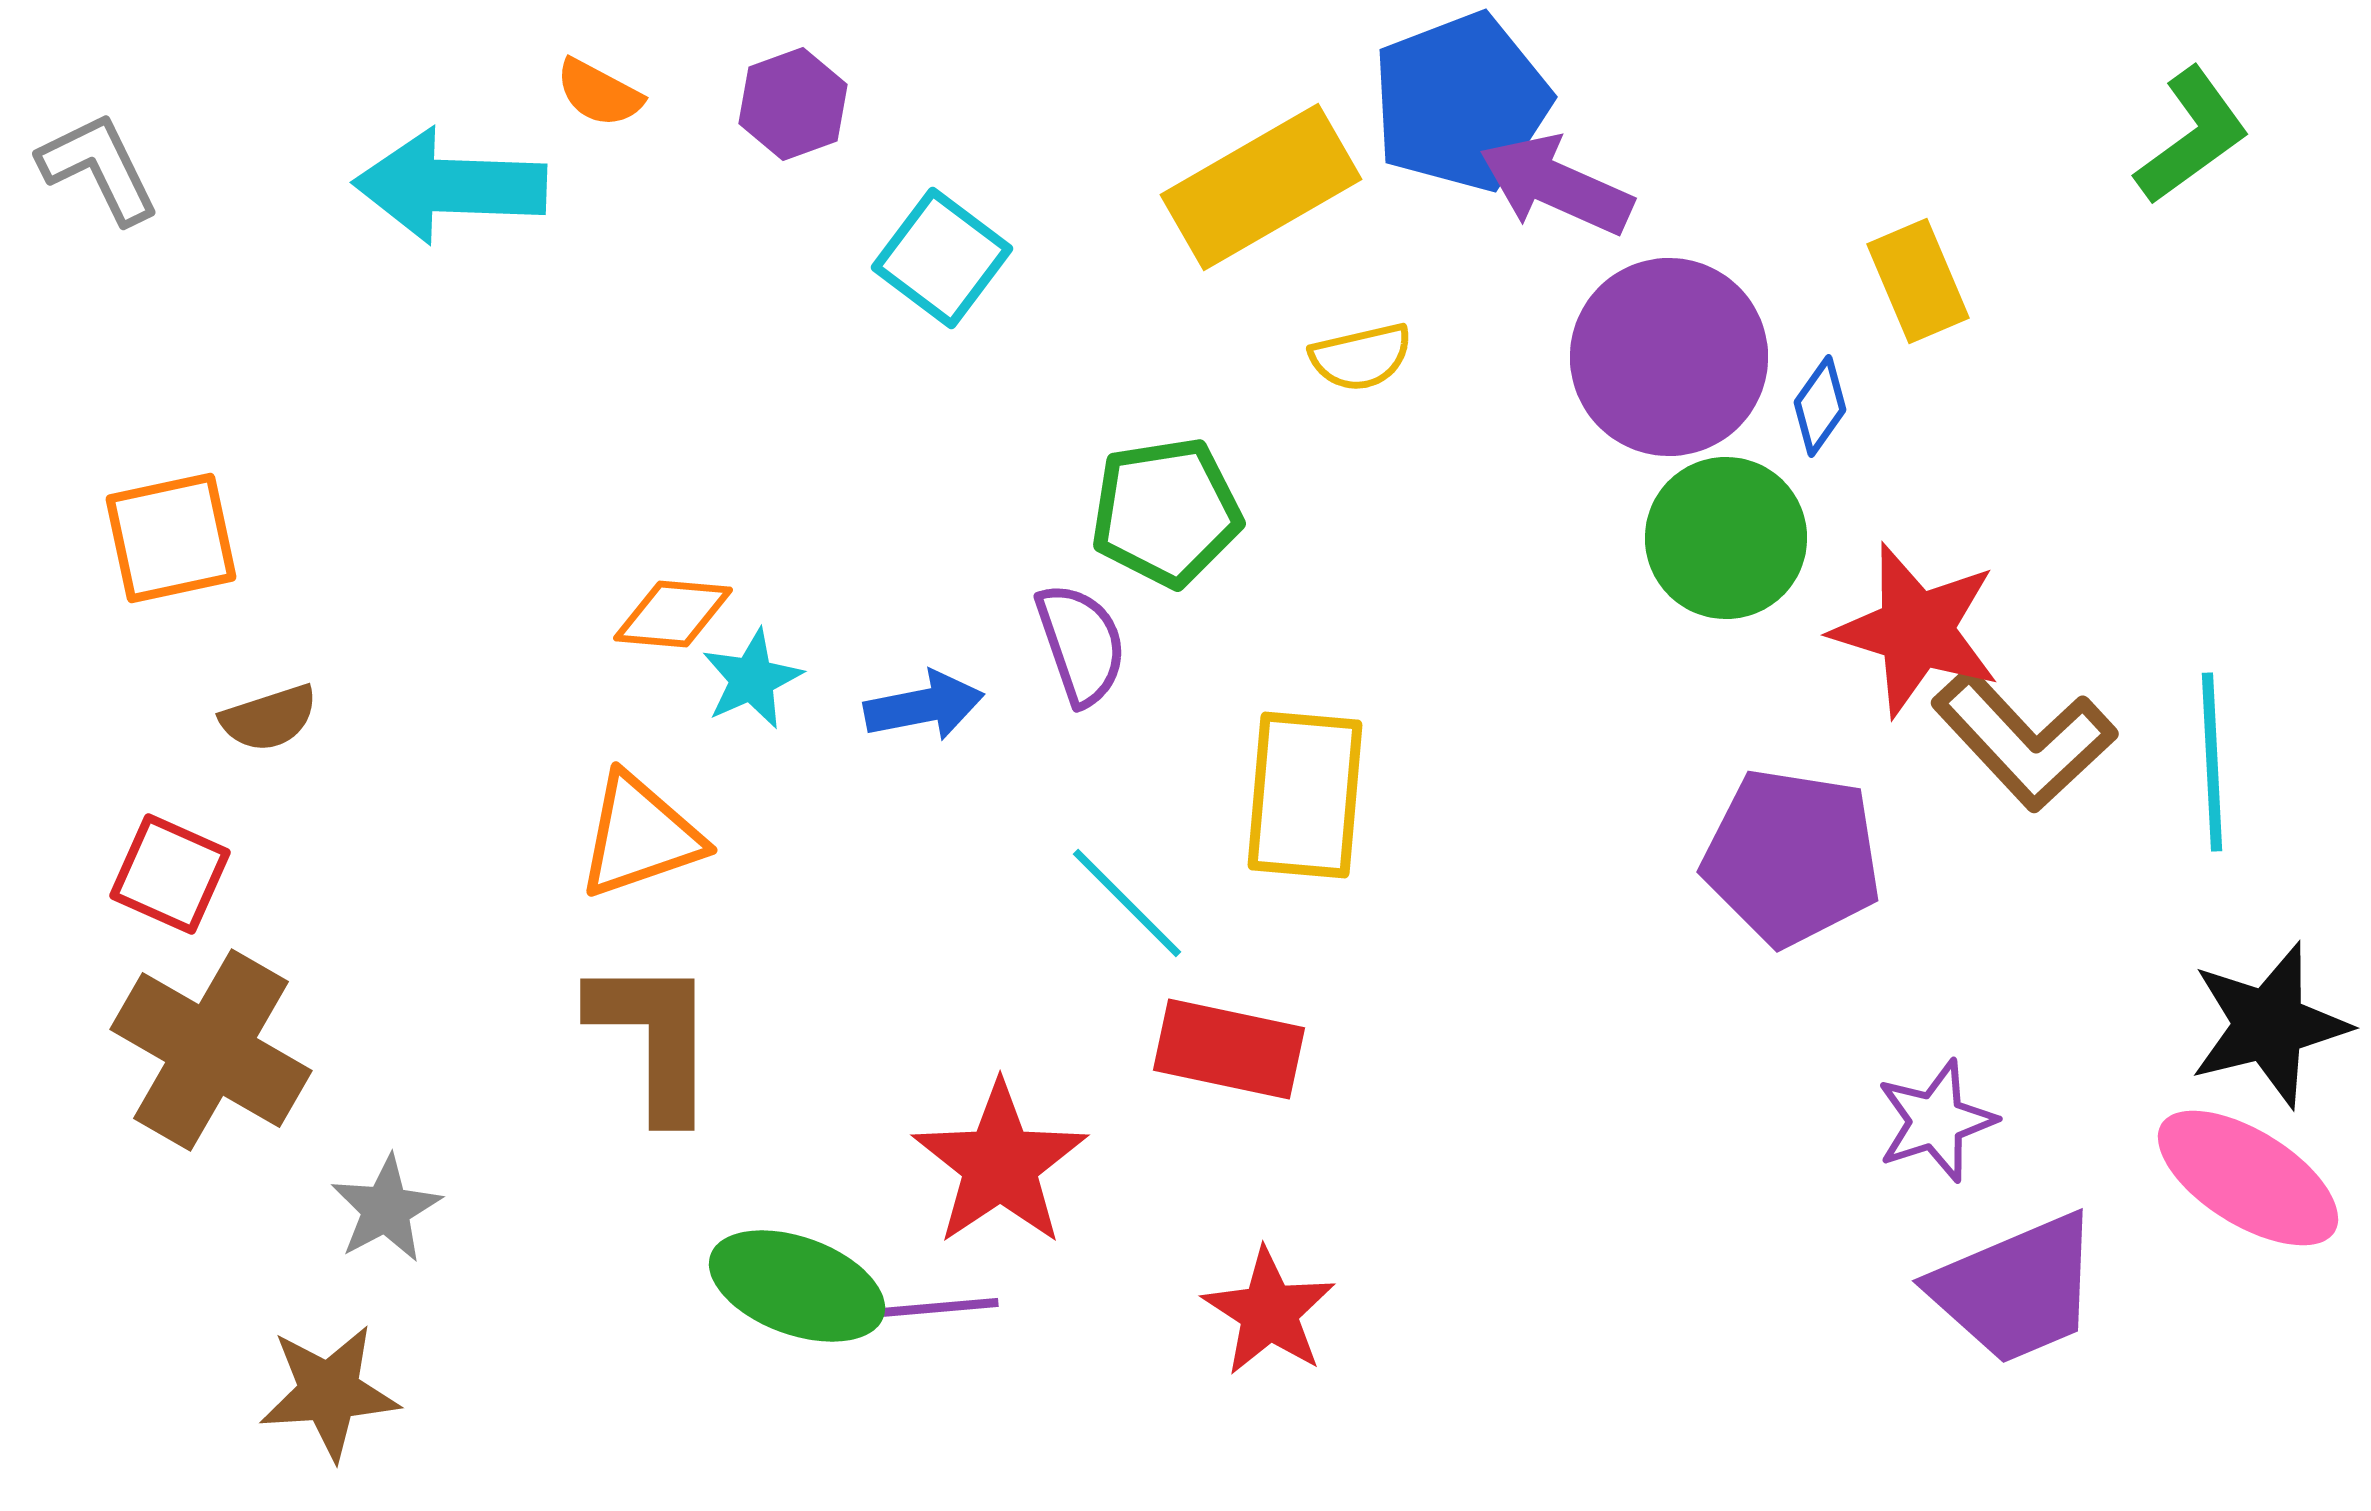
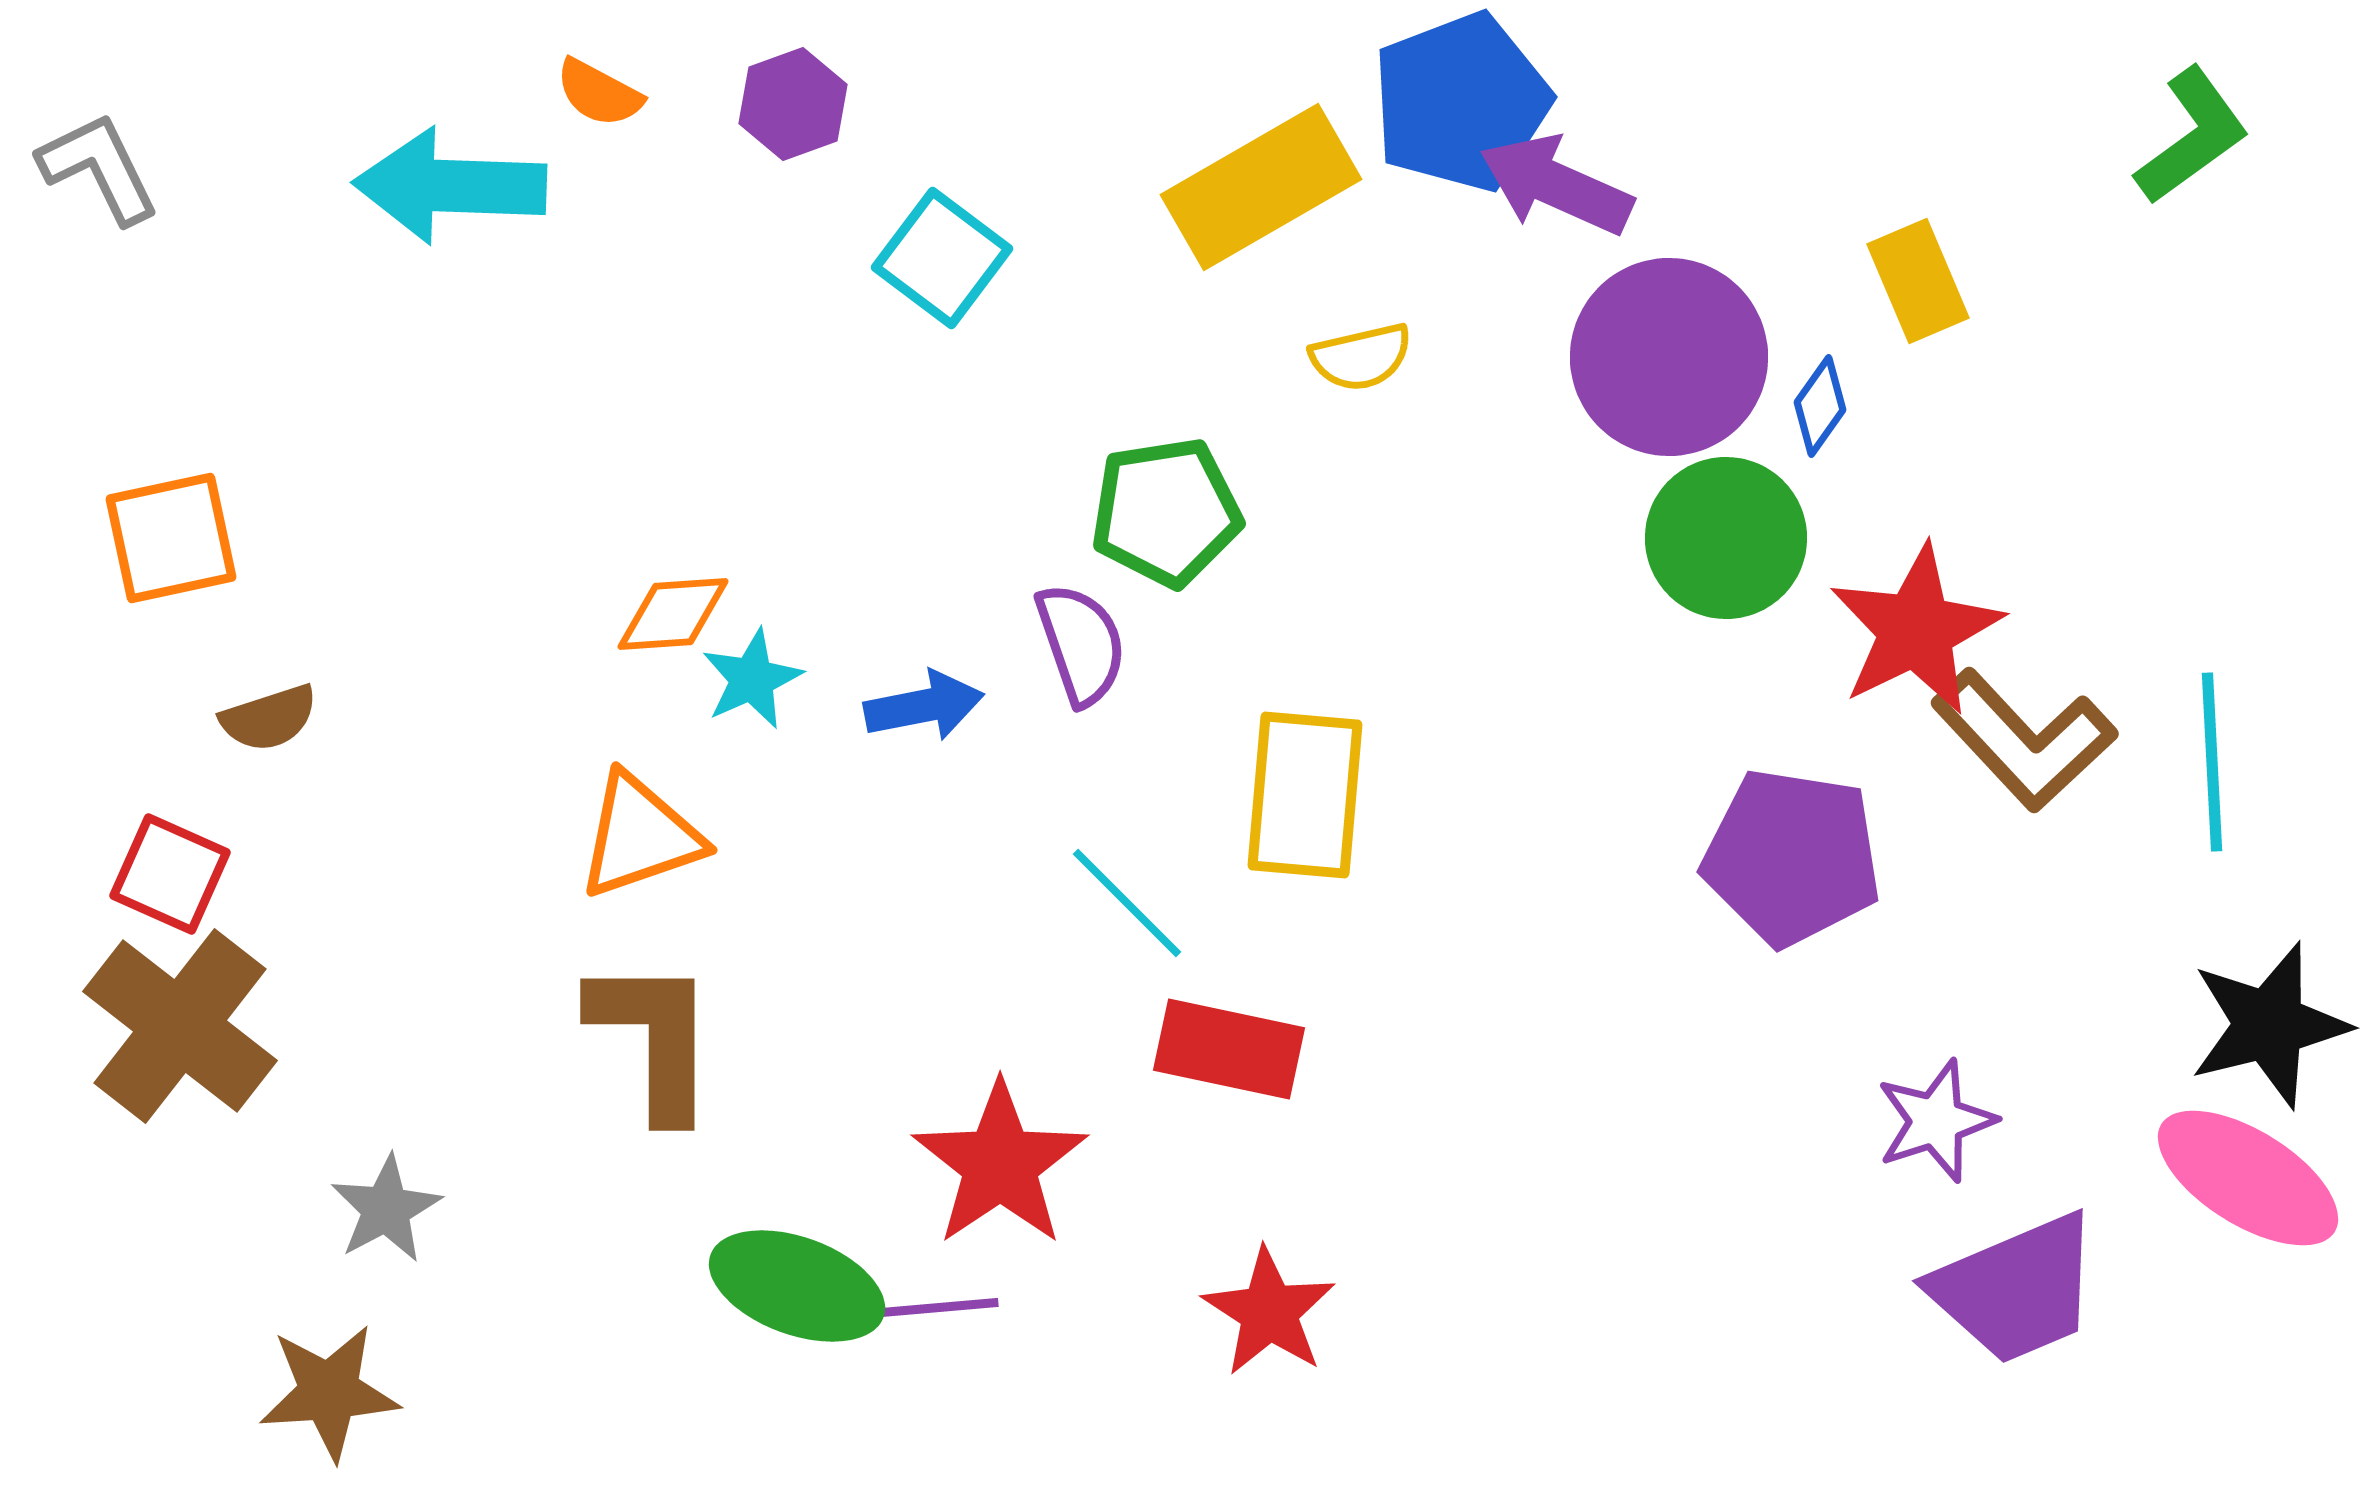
orange diamond at (673, 614): rotated 9 degrees counterclockwise
red star at (1916, 630): rotated 29 degrees clockwise
brown cross at (211, 1050): moved 31 px left, 24 px up; rotated 8 degrees clockwise
